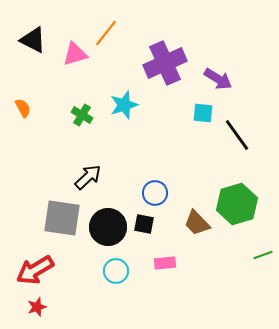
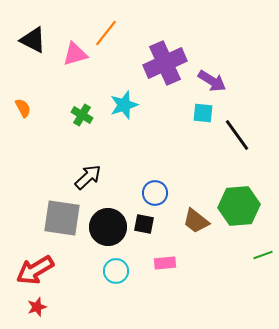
purple arrow: moved 6 px left, 2 px down
green hexagon: moved 2 px right, 2 px down; rotated 12 degrees clockwise
brown trapezoid: moved 1 px left, 2 px up; rotated 8 degrees counterclockwise
